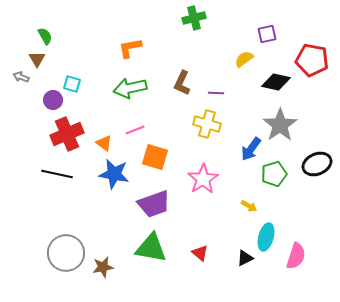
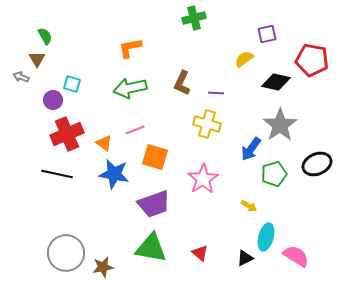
pink semicircle: rotated 76 degrees counterclockwise
